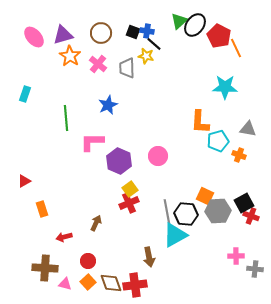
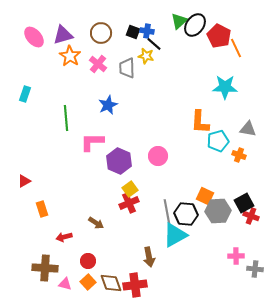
brown arrow at (96, 223): rotated 98 degrees clockwise
